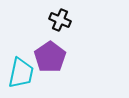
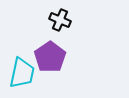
cyan trapezoid: moved 1 px right
